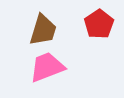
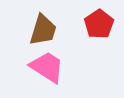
pink trapezoid: rotated 54 degrees clockwise
